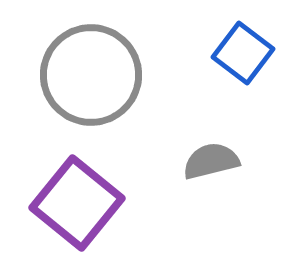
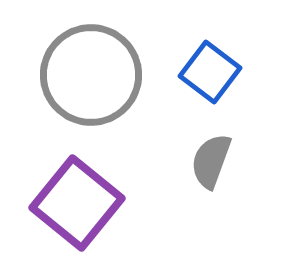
blue square: moved 33 px left, 19 px down
gray semicircle: rotated 56 degrees counterclockwise
